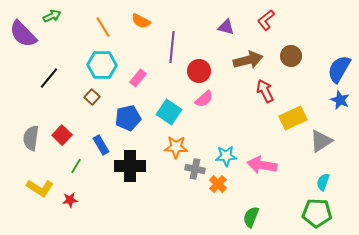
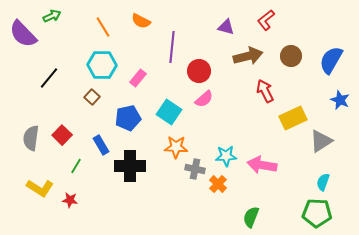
brown arrow: moved 4 px up
blue semicircle: moved 8 px left, 9 px up
red star: rotated 14 degrees clockwise
